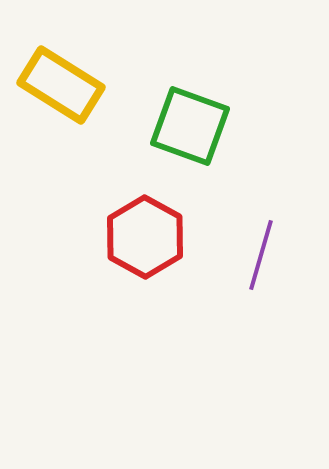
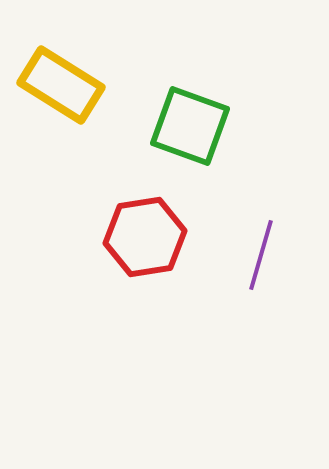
red hexagon: rotated 22 degrees clockwise
